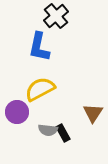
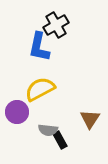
black cross: moved 9 px down; rotated 10 degrees clockwise
brown triangle: moved 3 px left, 6 px down
black rectangle: moved 3 px left, 7 px down
